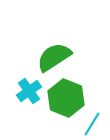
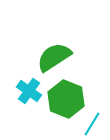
cyan cross: rotated 20 degrees counterclockwise
green hexagon: moved 1 px down
